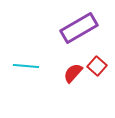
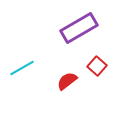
cyan line: moved 4 px left, 2 px down; rotated 35 degrees counterclockwise
red semicircle: moved 6 px left, 8 px down; rotated 10 degrees clockwise
